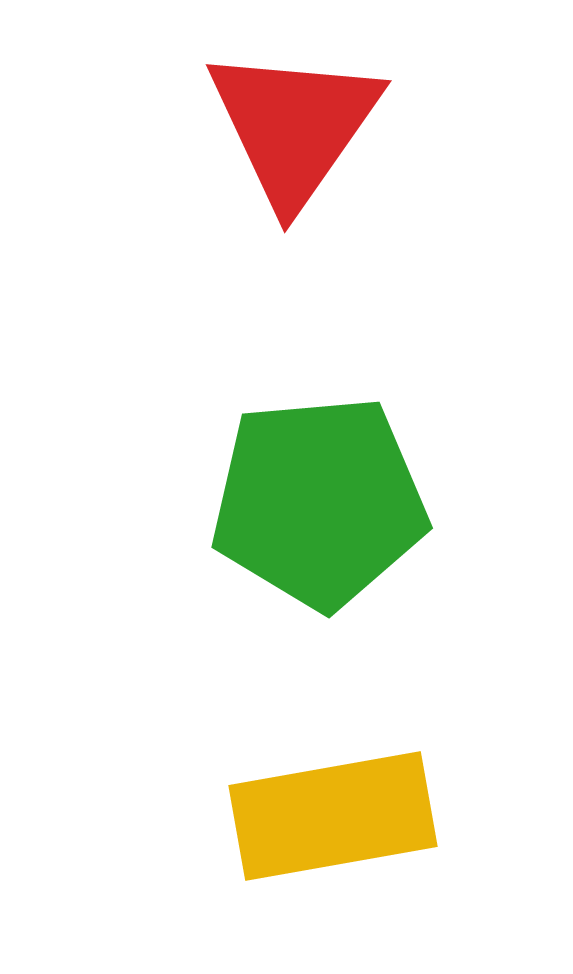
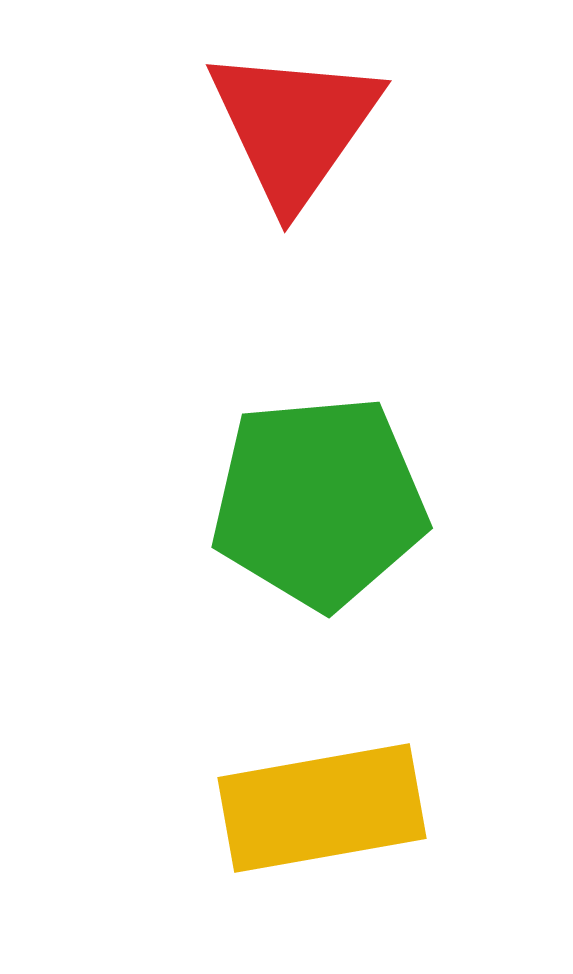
yellow rectangle: moved 11 px left, 8 px up
